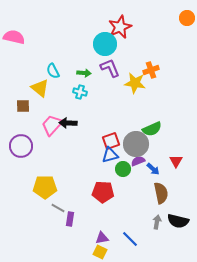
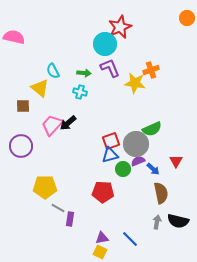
black arrow: rotated 42 degrees counterclockwise
